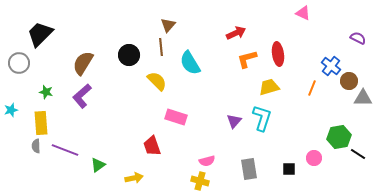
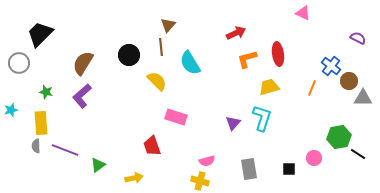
purple triangle: moved 1 px left, 2 px down
